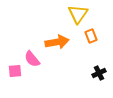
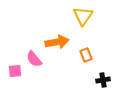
yellow triangle: moved 5 px right, 2 px down
orange rectangle: moved 5 px left, 19 px down
pink semicircle: moved 2 px right
black cross: moved 4 px right, 7 px down; rotated 16 degrees clockwise
